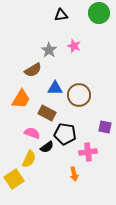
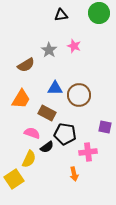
brown semicircle: moved 7 px left, 5 px up
